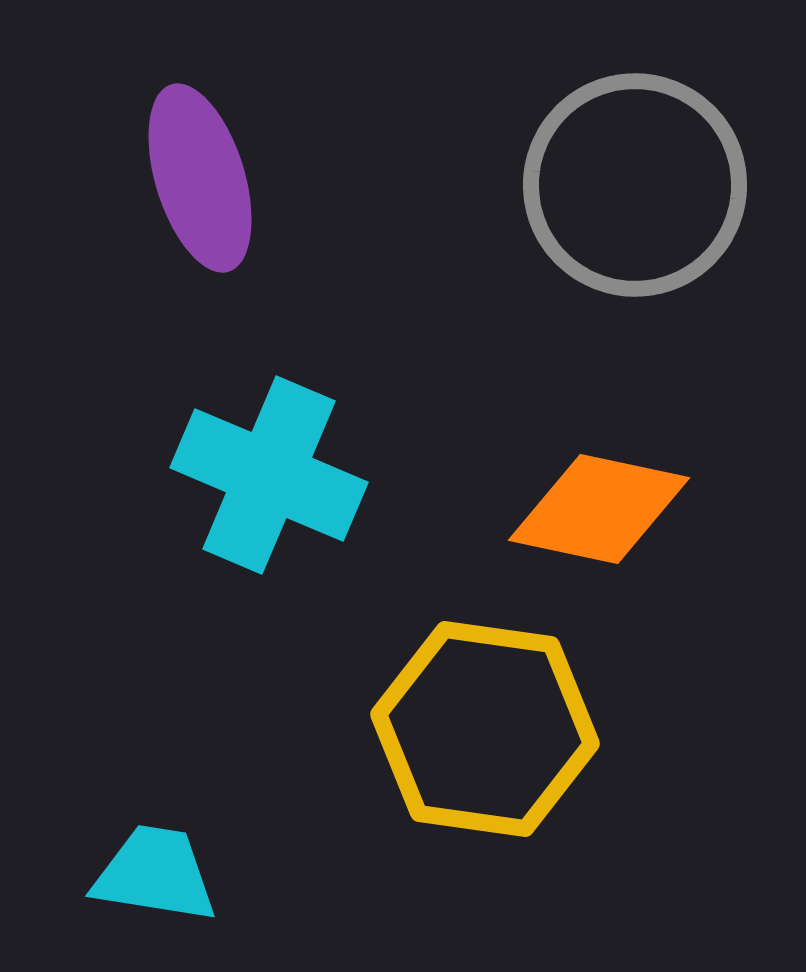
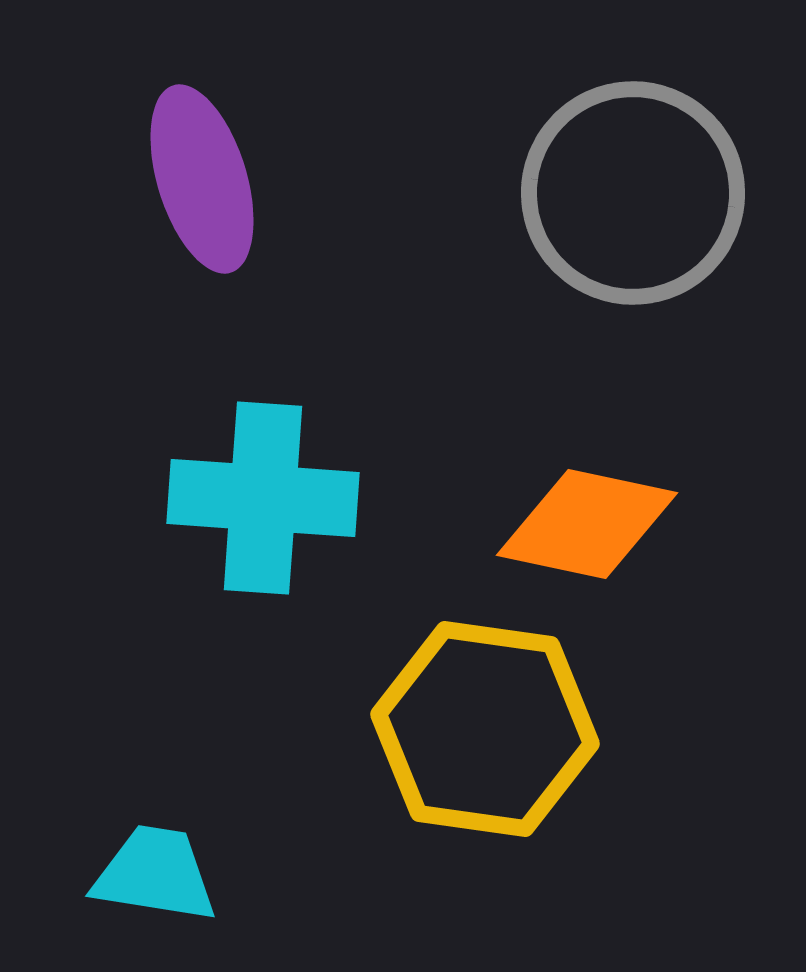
purple ellipse: moved 2 px right, 1 px down
gray circle: moved 2 px left, 8 px down
cyan cross: moved 6 px left, 23 px down; rotated 19 degrees counterclockwise
orange diamond: moved 12 px left, 15 px down
